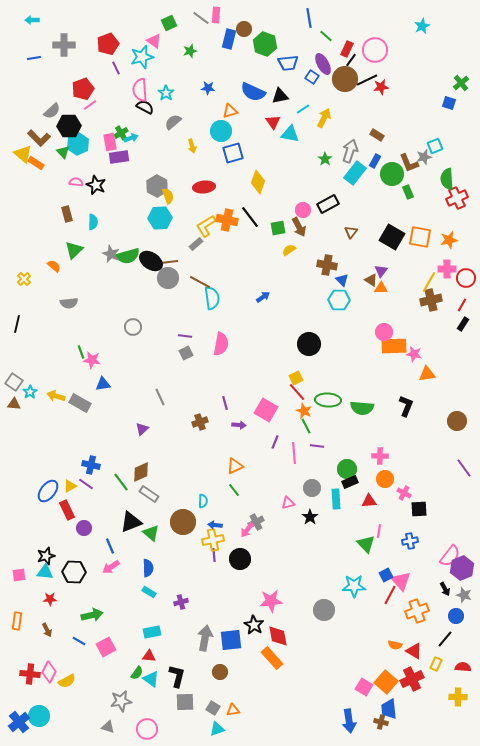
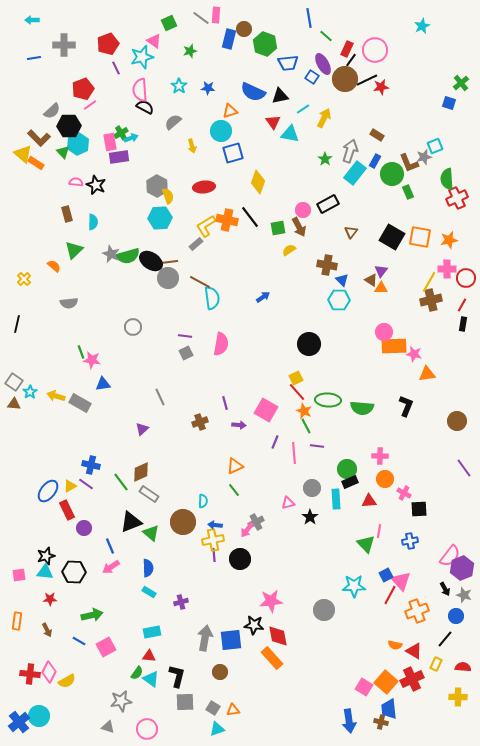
cyan star at (166, 93): moved 13 px right, 7 px up
black rectangle at (463, 324): rotated 24 degrees counterclockwise
black star at (254, 625): rotated 24 degrees counterclockwise
